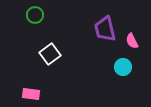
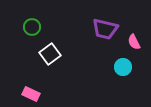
green circle: moved 3 px left, 12 px down
purple trapezoid: rotated 64 degrees counterclockwise
pink semicircle: moved 2 px right, 1 px down
pink rectangle: rotated 18 degrees clockwise
